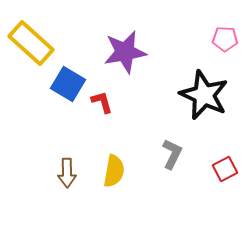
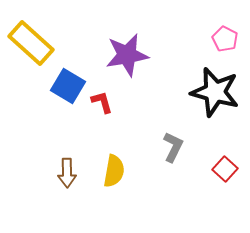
pink pentagon: rotated 25 degrees clockwise
purple star: moved 2 px right, 3 px down
blue square: moved 2 px down
black star: moved 11 px right, 3 px up; rotated 9 degrees counterclockwise
gray L-shape: moved 1 px right, 7 px up
red square: rotated 20 degrees counterclockwise
